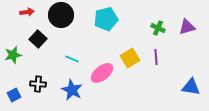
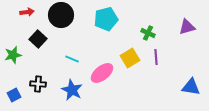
green cross: moved 10 px left, 5 px down
